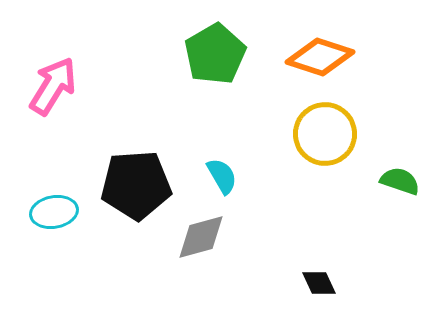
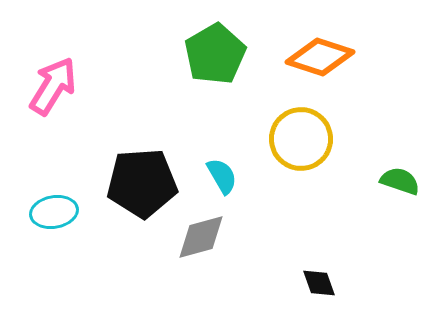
yellow circle: moved 24 px left, 5 px down
black pentagon: moved 6 px right, 2 px up
black diamond: rotated 6 degrees clockwise
